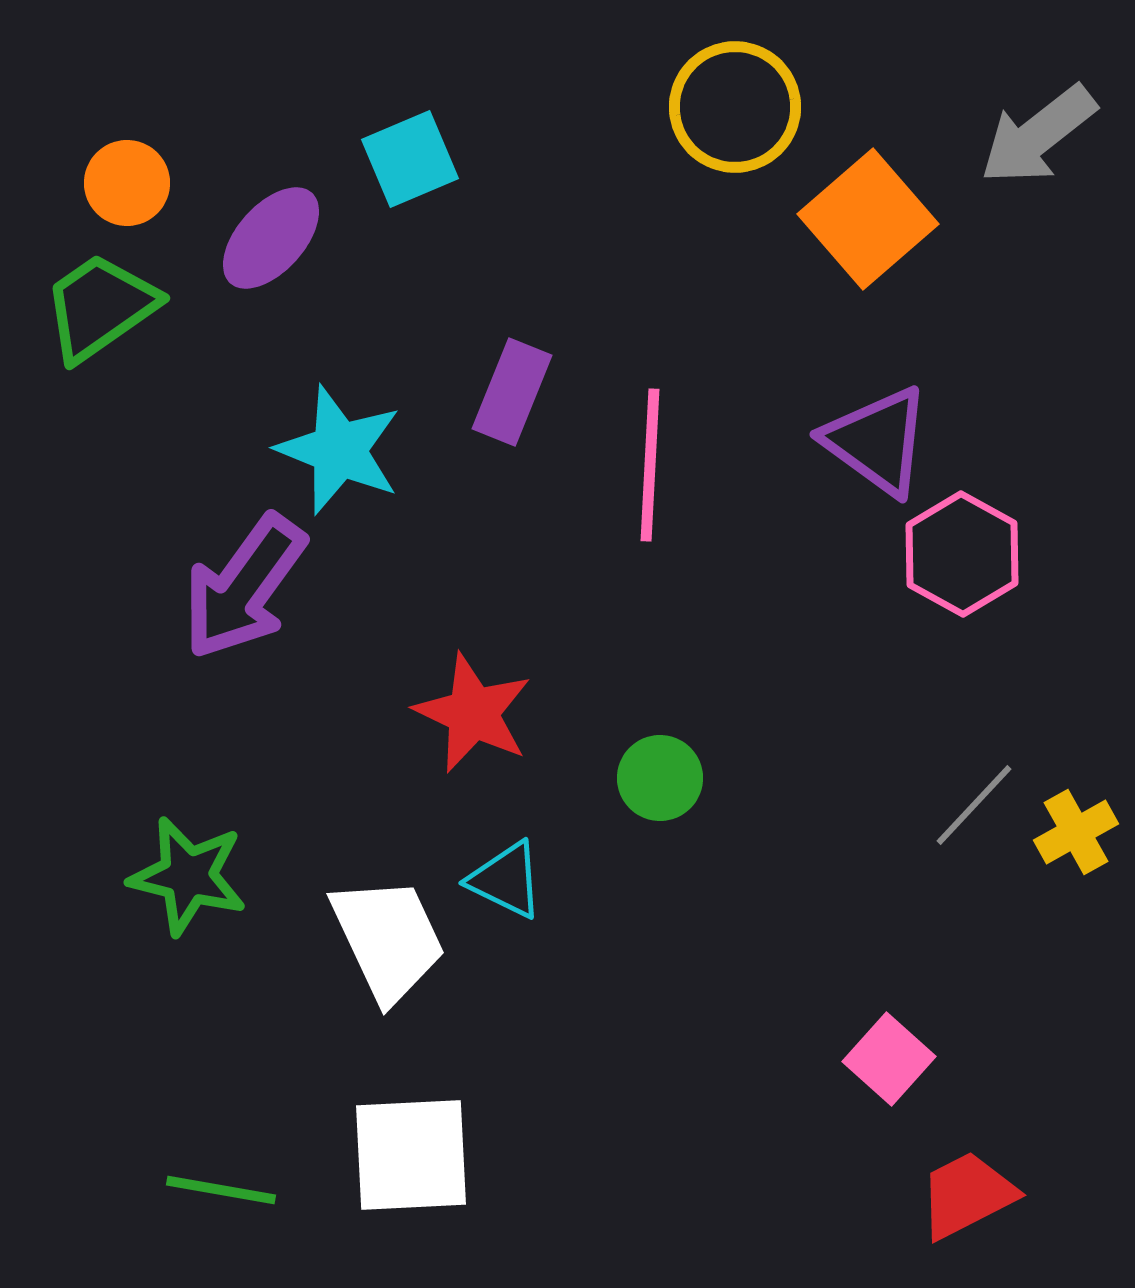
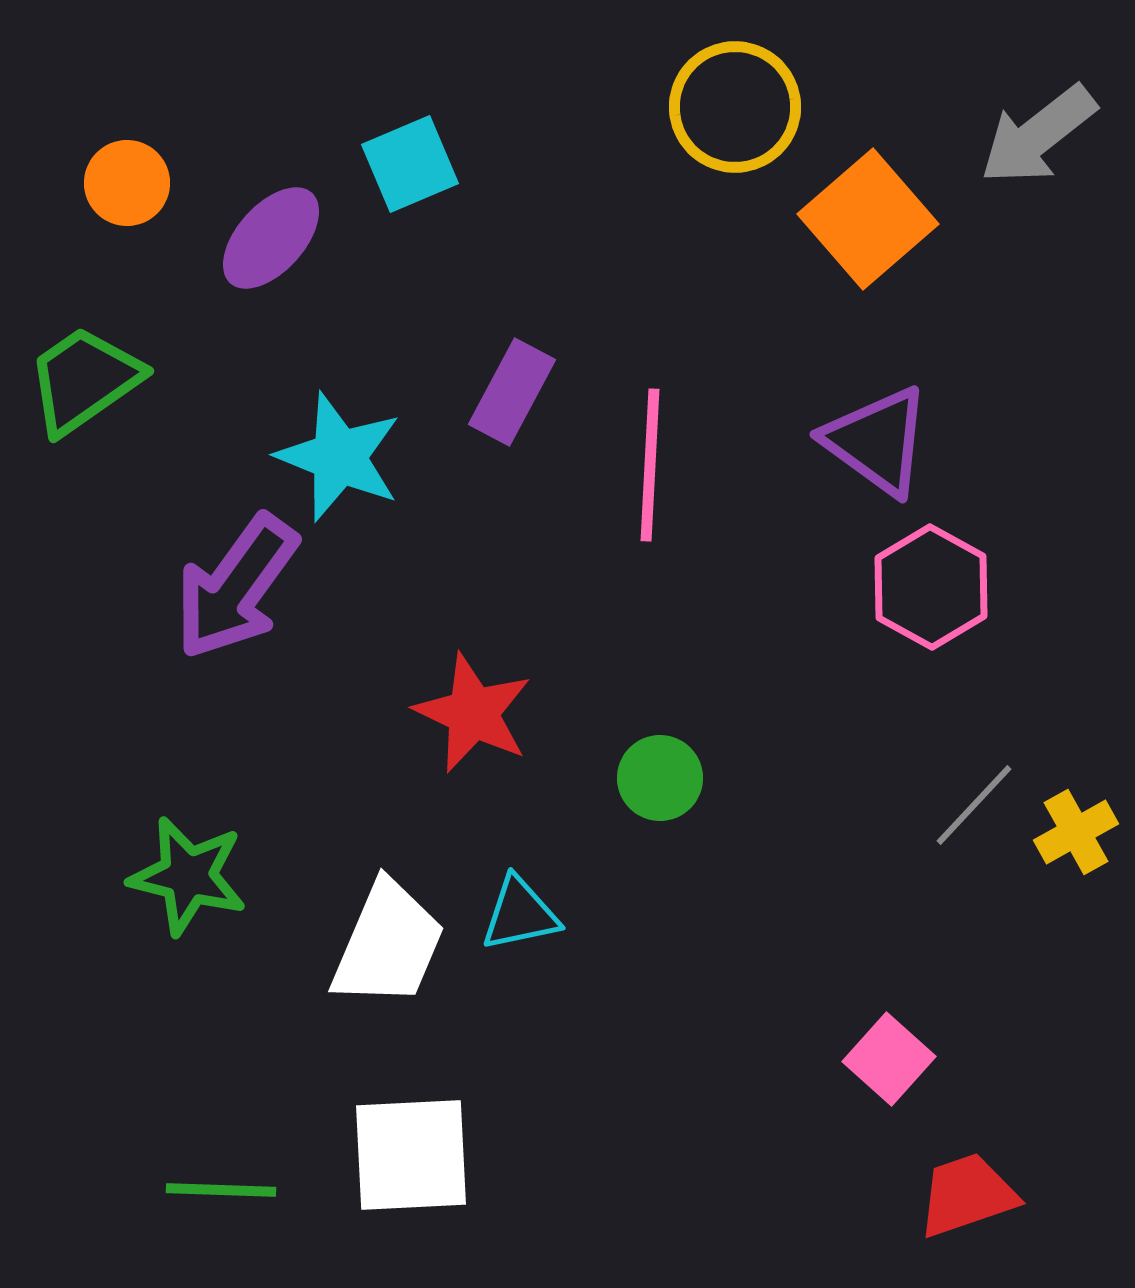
cyan square: moved 5 px down
green trapezoid: moved 16 px left, 73 px down
purple rectangle: rotated 6 degrees clockwise
cyan star: moved 7 px down
pink hexagon: moved 31 px left, 33 px down
purple arrow: moved 8 px left
cyan triangle: moved 14 px right, 34 px down; rotated 38 degrees counterclockwise
white trapezoid: moved 5 px down; rotated 48 degrees clockwise
green line: rotated 8 degrees counterclockwise
red trapezoid: rotated 8 degrees clockwise
